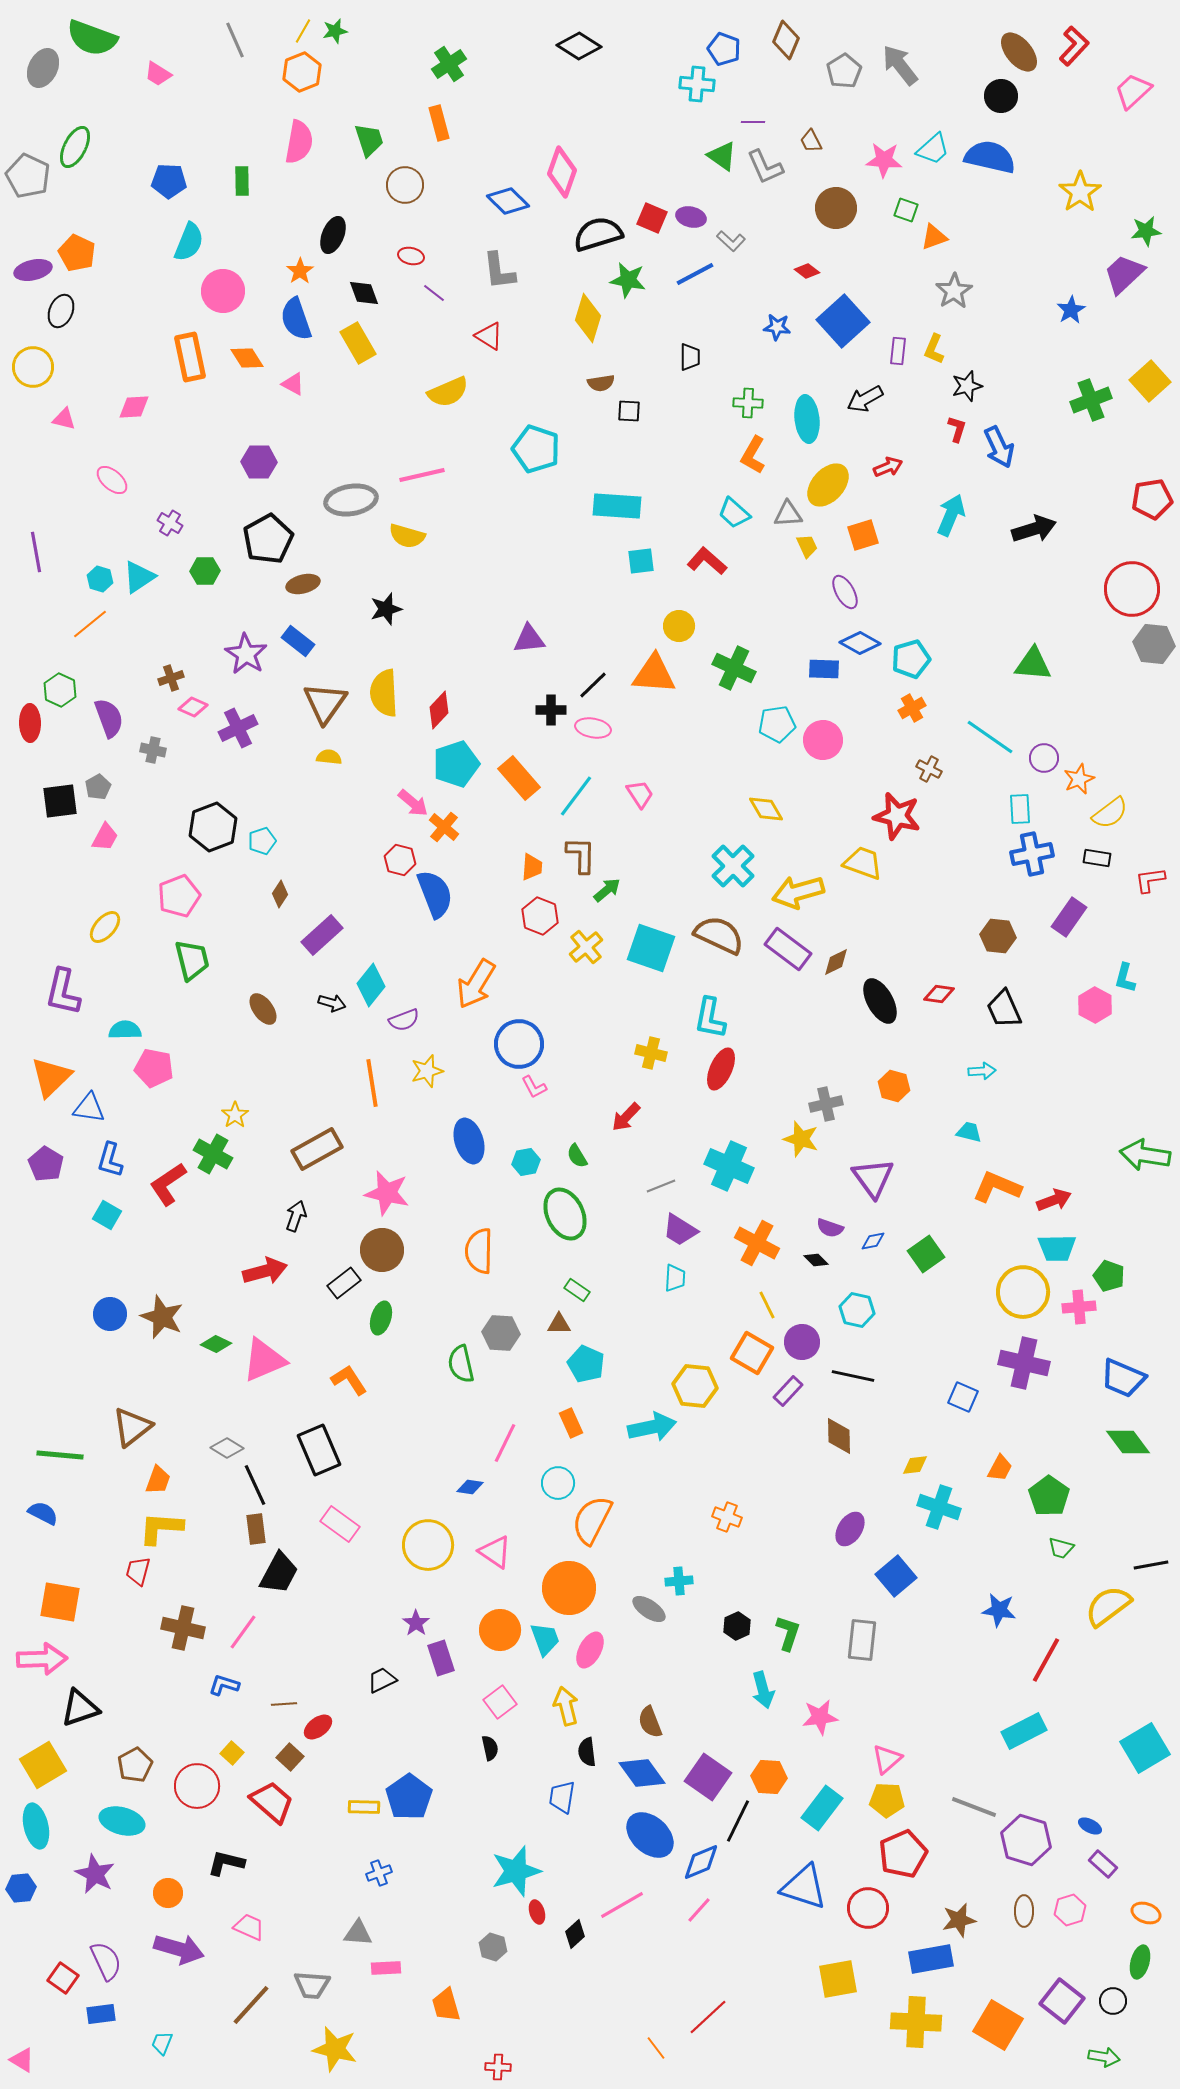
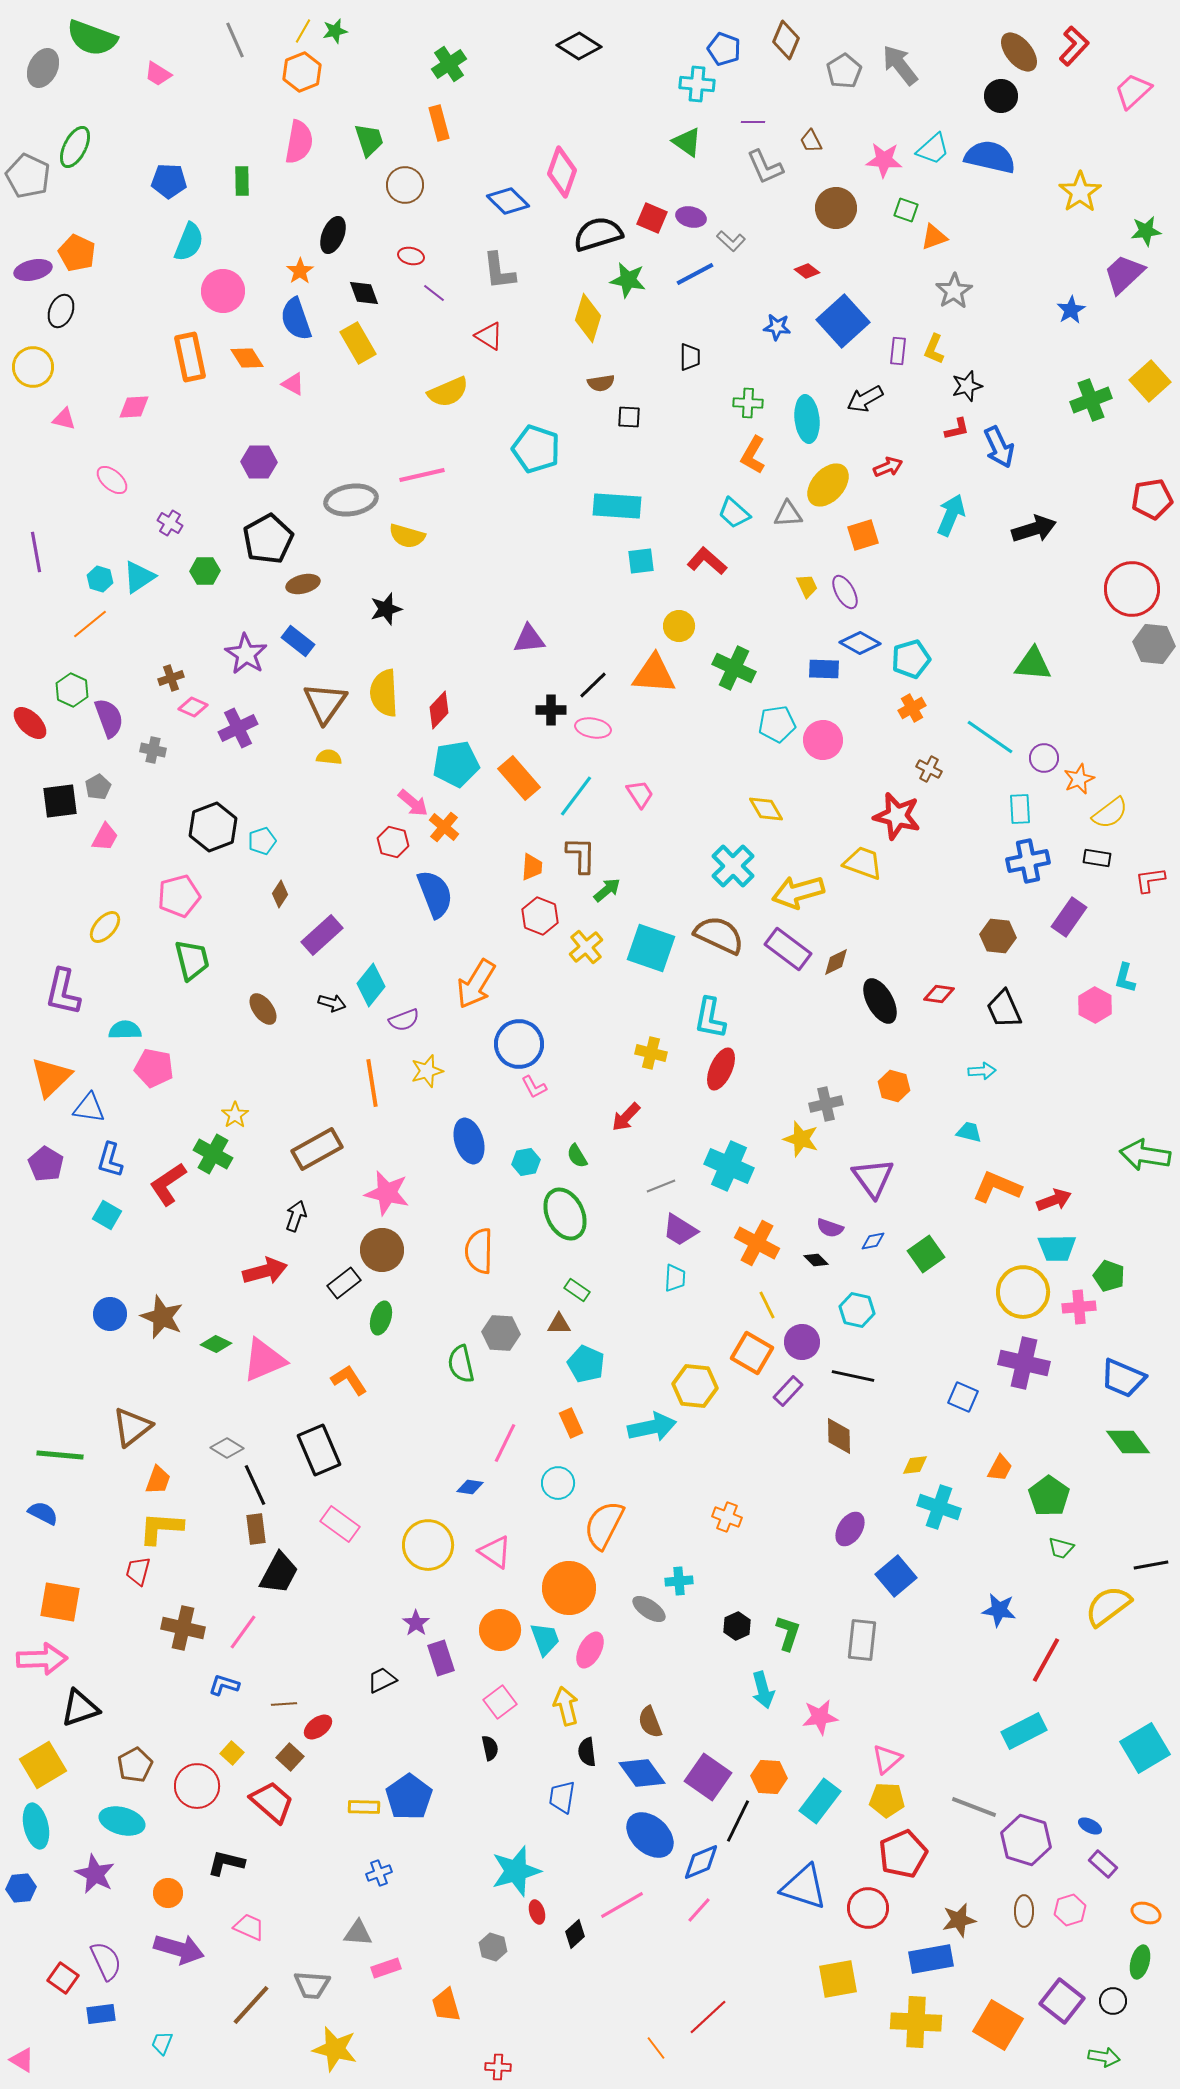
green triangle at (722, 156): moved 35 px left, 14 px up
black square at (629, 411): moved 6 px down
red L-shape at (957, 429): rotated 60 degrees clockwise
yellow trapezoid at (807, 546): moved 40 px down
green hexagon at (60, 690): moved 12 px right
red ellipse at (30, 723): rotated 45 degrees counterclockwise
cyan pentagon at (456, 764): rotated 9 degrees clockwise
blue cross at (1032, 854): moved 4 px left, 7 px down
red hexagon at (400, 860): moved 7 px left, 18 px up
pink pentagon at (179, 896): rotated 6 degrees clockwise
orange semicircle at (592, 1520): moved 12 px right, 5 px down
cyan rectangle at (822, 1808): moved 2 px left, 7 px up
pink rectangle at (386, 1968): rotated 16 degrees counterclockwise
